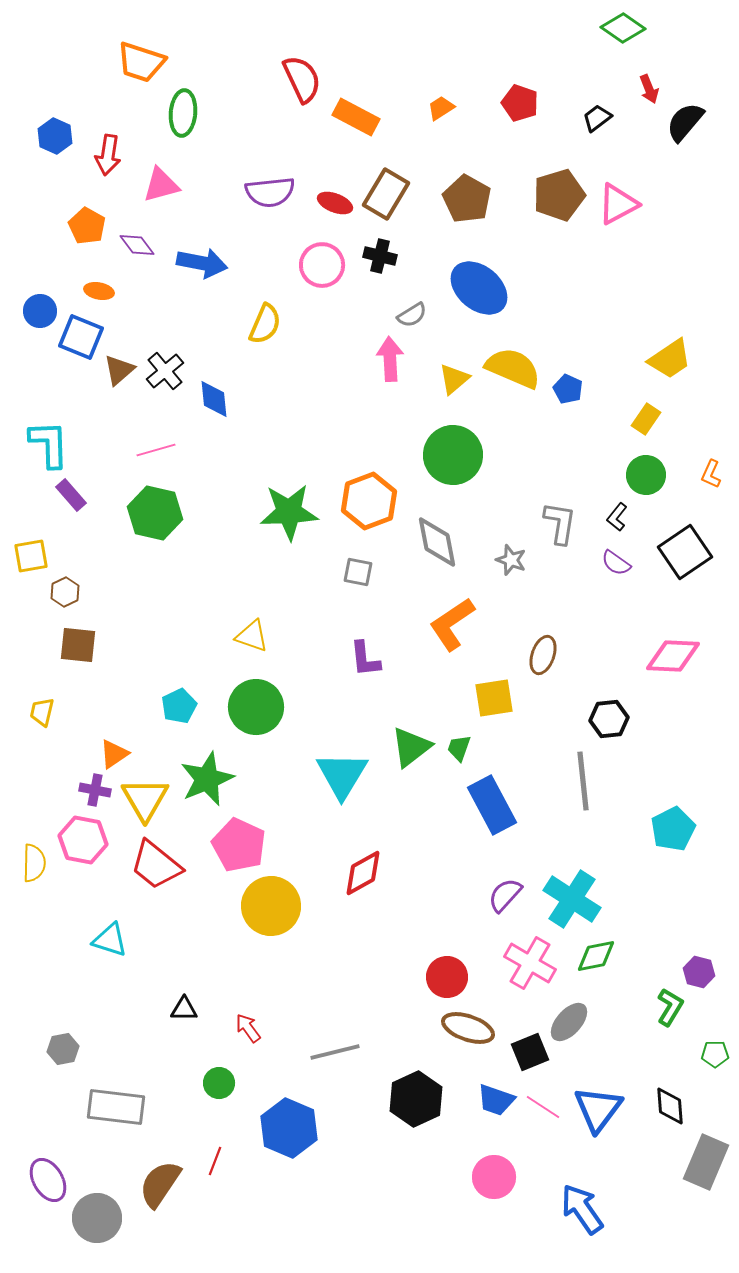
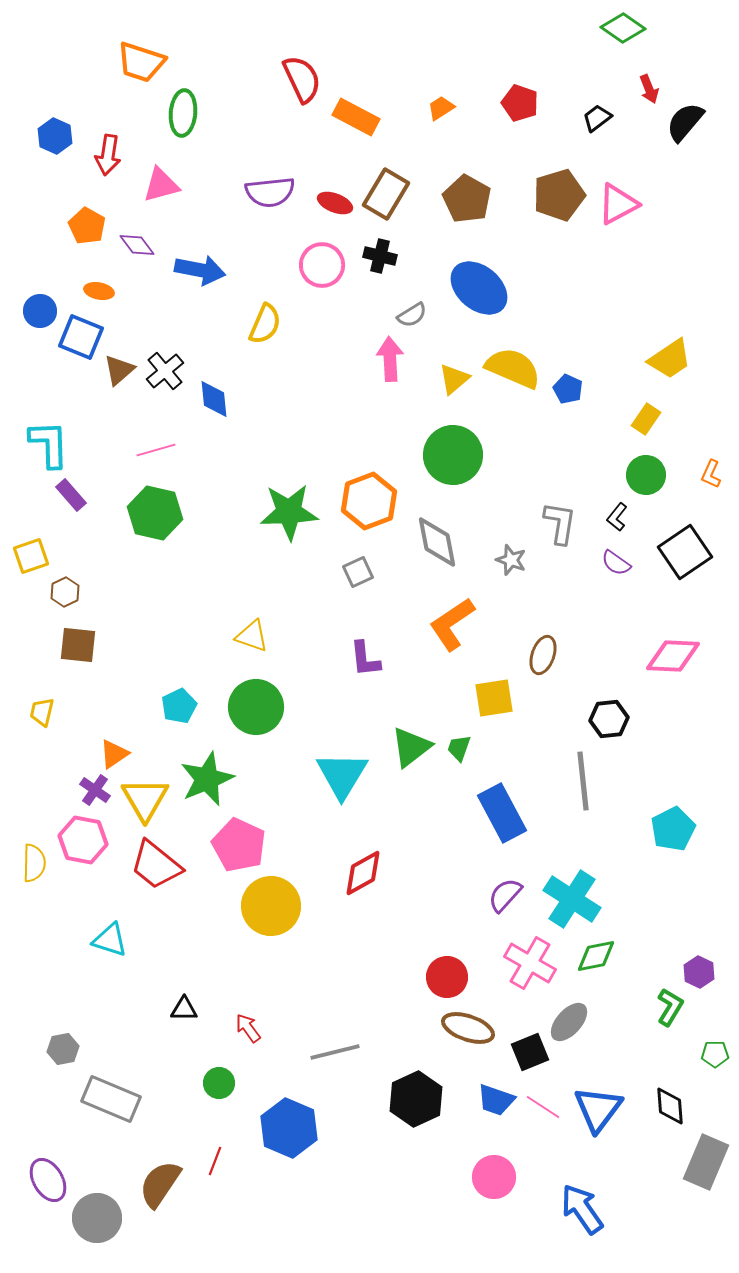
blue arrow at (202, 263): moved 2 px left, 7 px down
yellow square at (31, 556): rotated 9 degrees counterclockwise
gray square at (358, 572): rotated 36 degrees counterclockwise
purple cross at (95, 790): rotated 24 degrees clockwise
blue rectangle at (492, 805): moved 10 px right, 8 px down
purple hexagon at (699, 972): rotated 12 degrees clockwise
gray rectangle at (116, 1107): moved 5 px left, 8 px up; rotated 16 degrees clockwise
